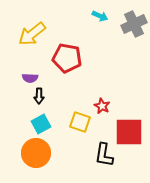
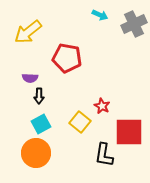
cyan arrow: moved 1 px up
yellow arrow: moved 4 px left, 2 px up
yellow square: rotated 20 degrees clockwise
